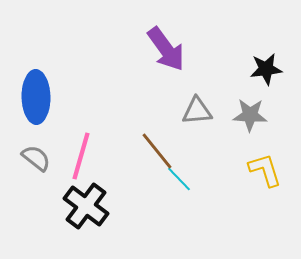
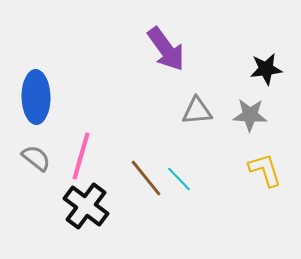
brown line: moved 11 px left, 27 px down
